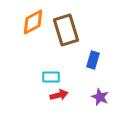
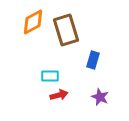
cyan rectangle: moved 1 px left, 1 px up
